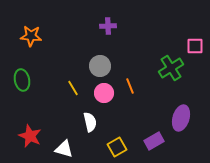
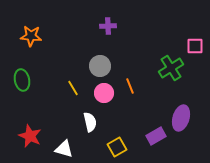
purple rectangle: moved 2 px right, 5 px up
